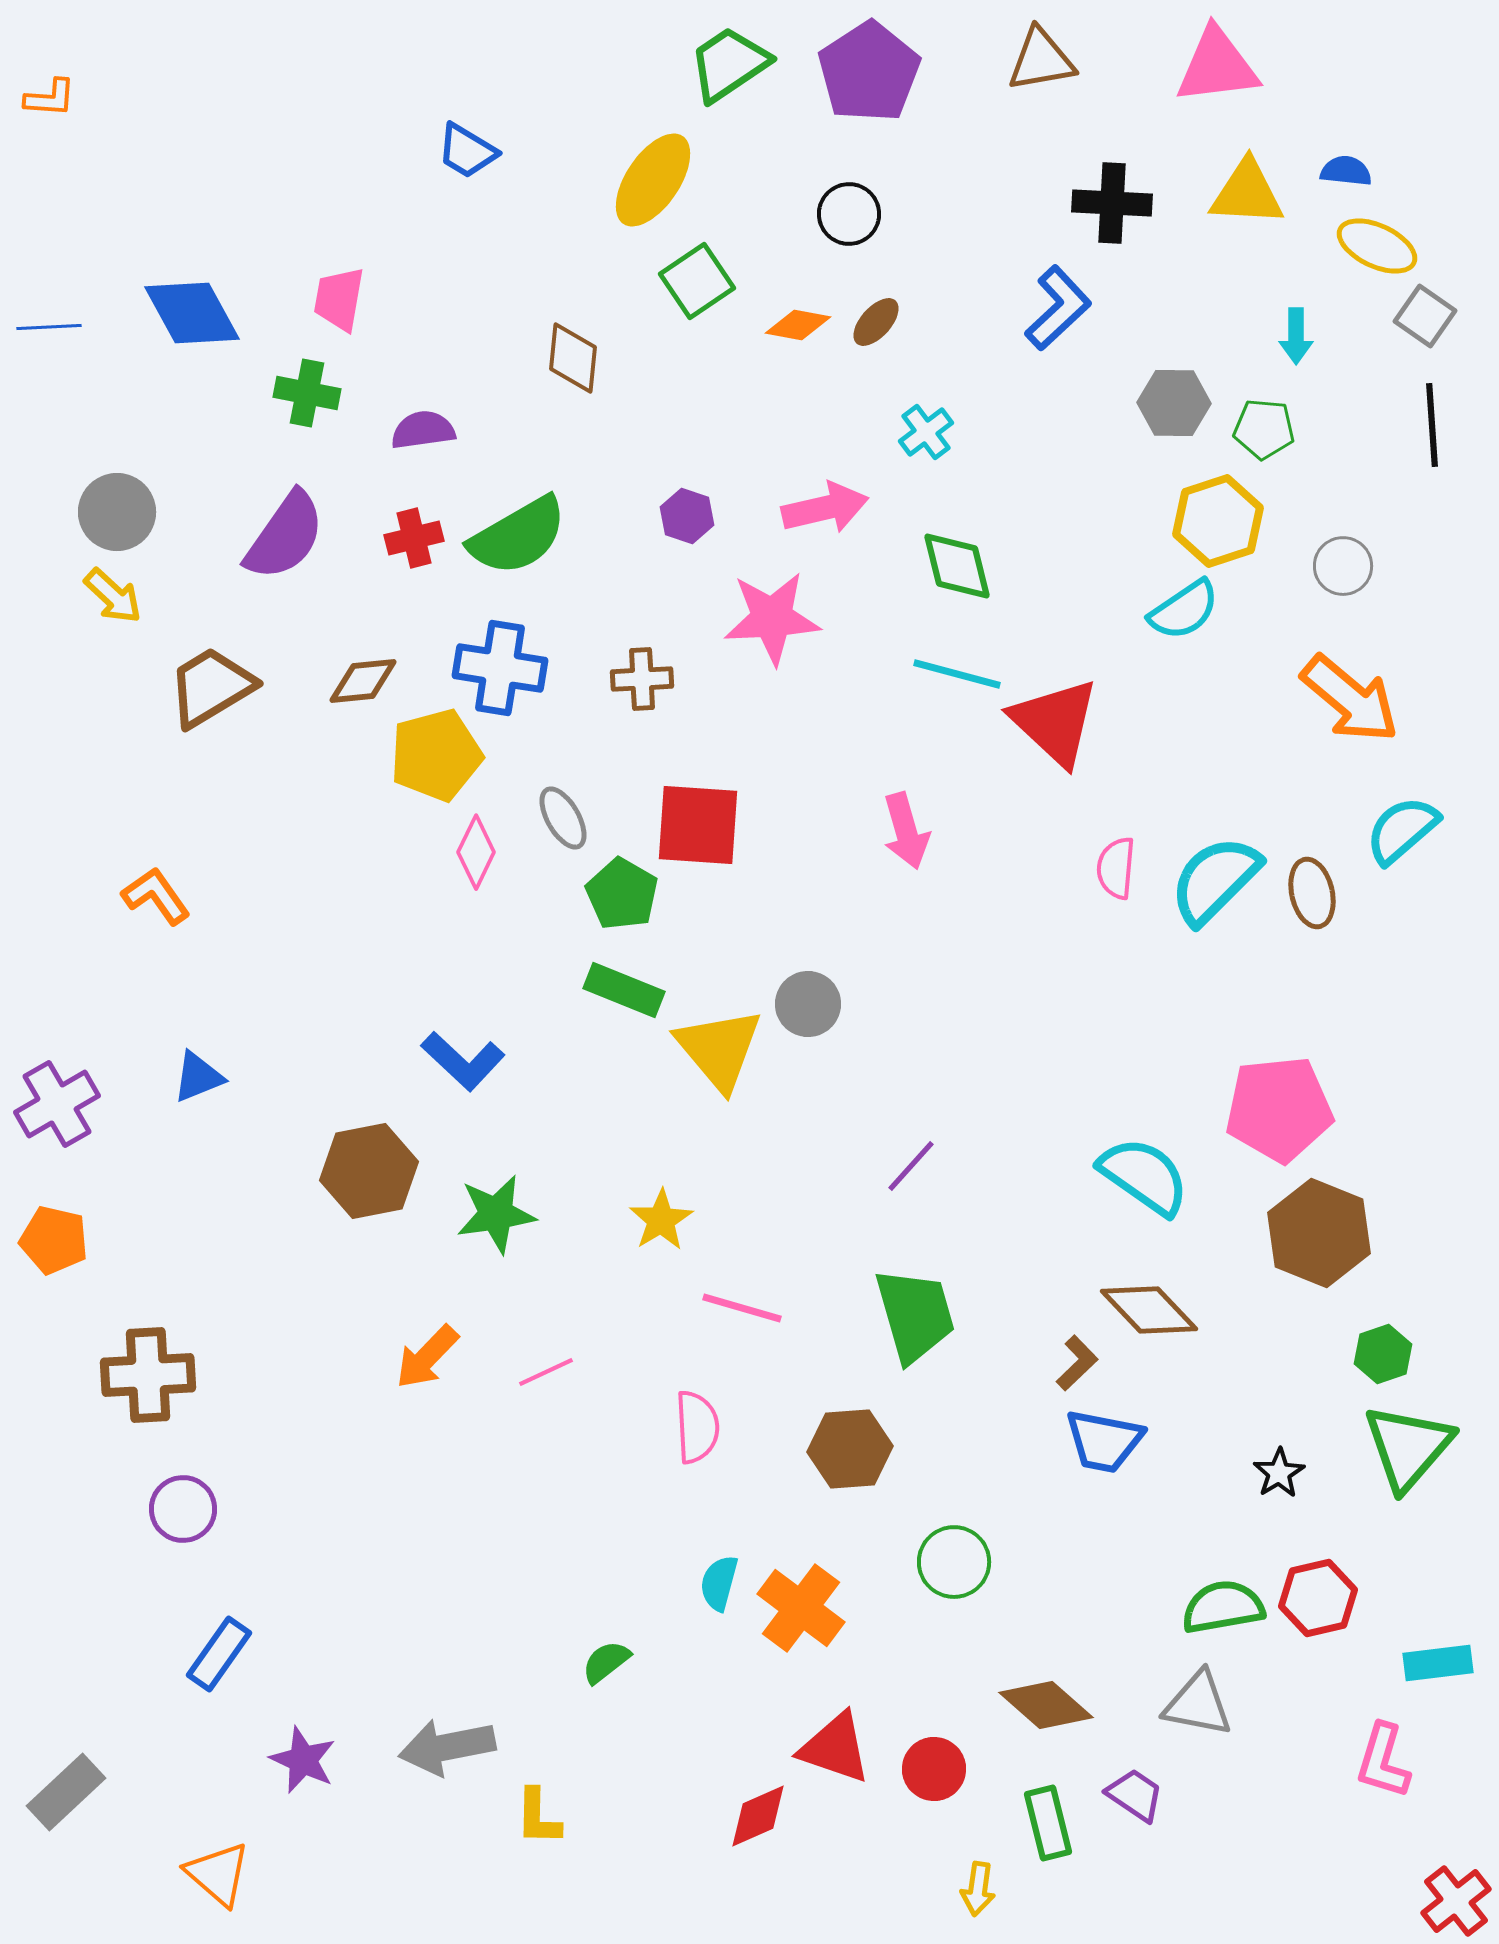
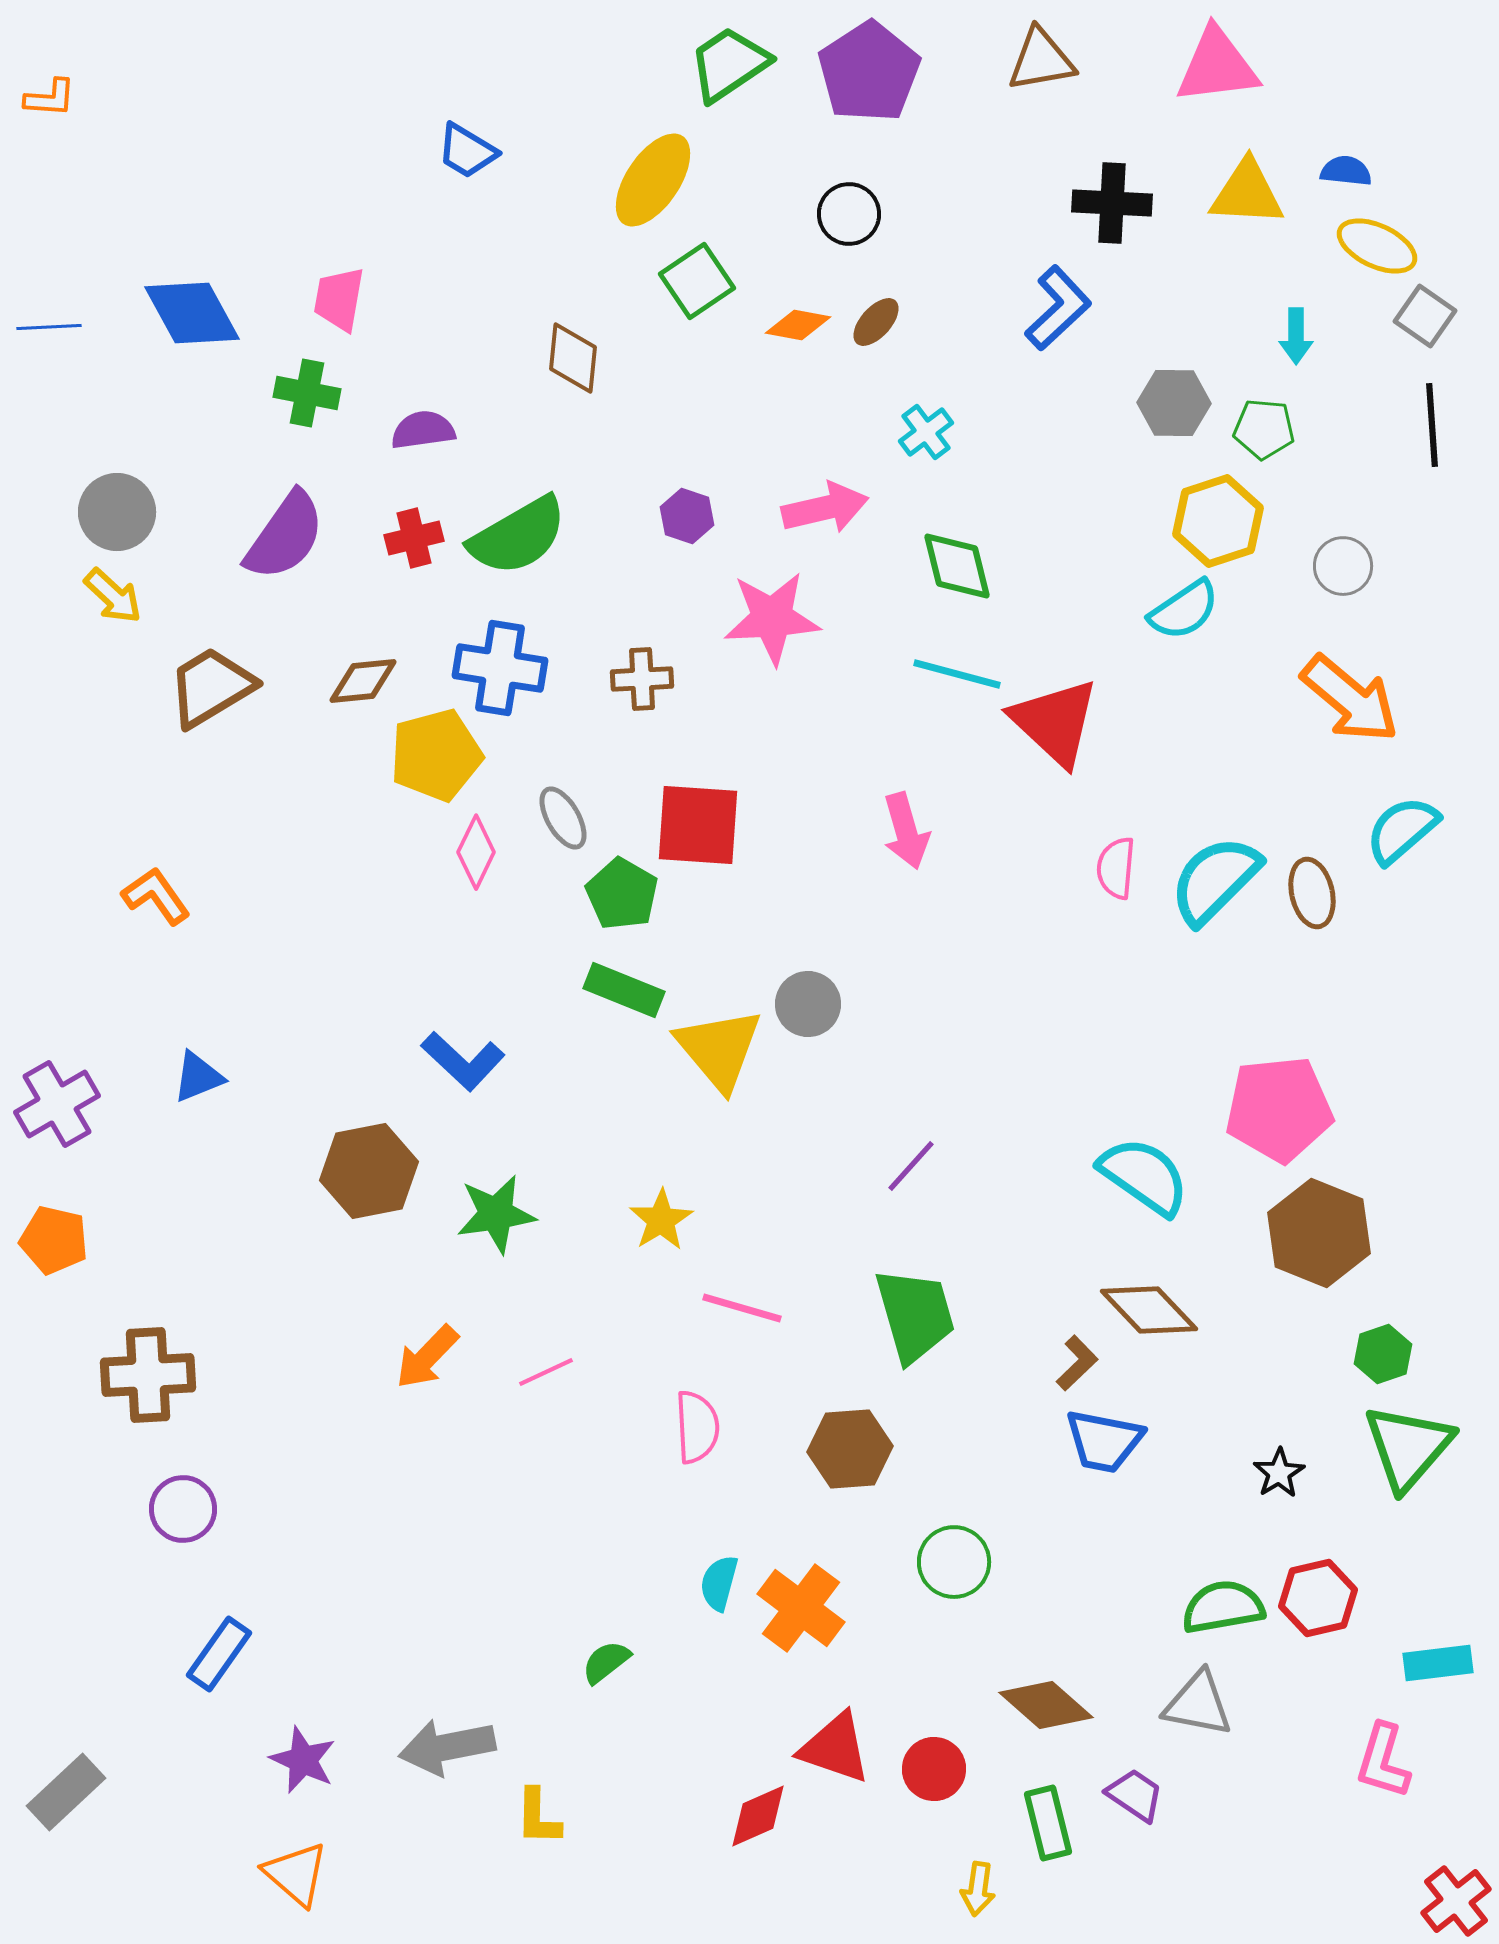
orange triangle at (218, 1874): moved 78 px right
